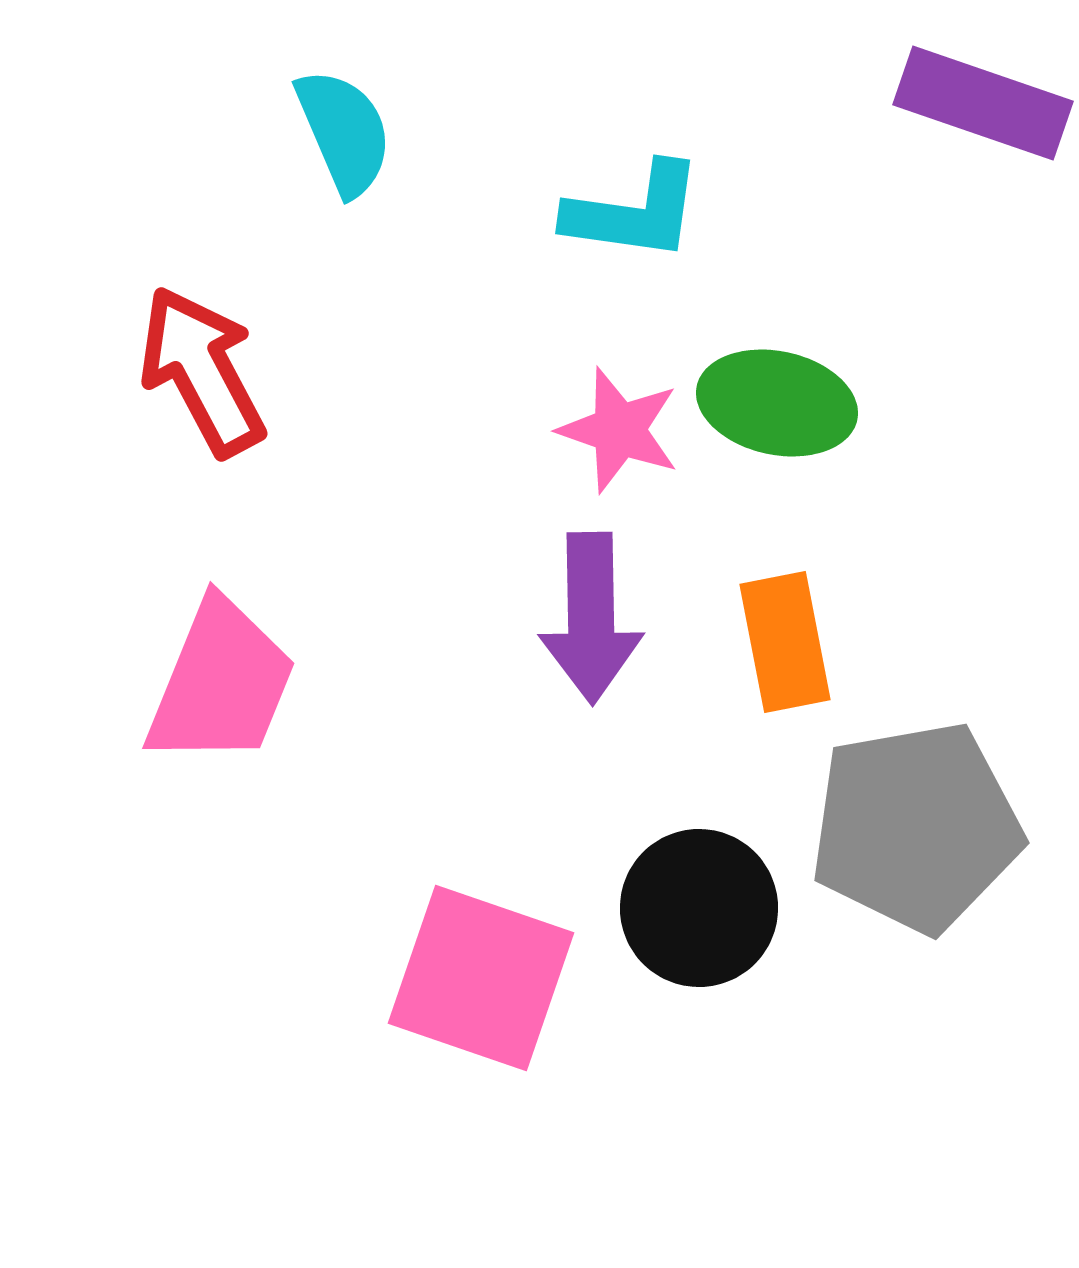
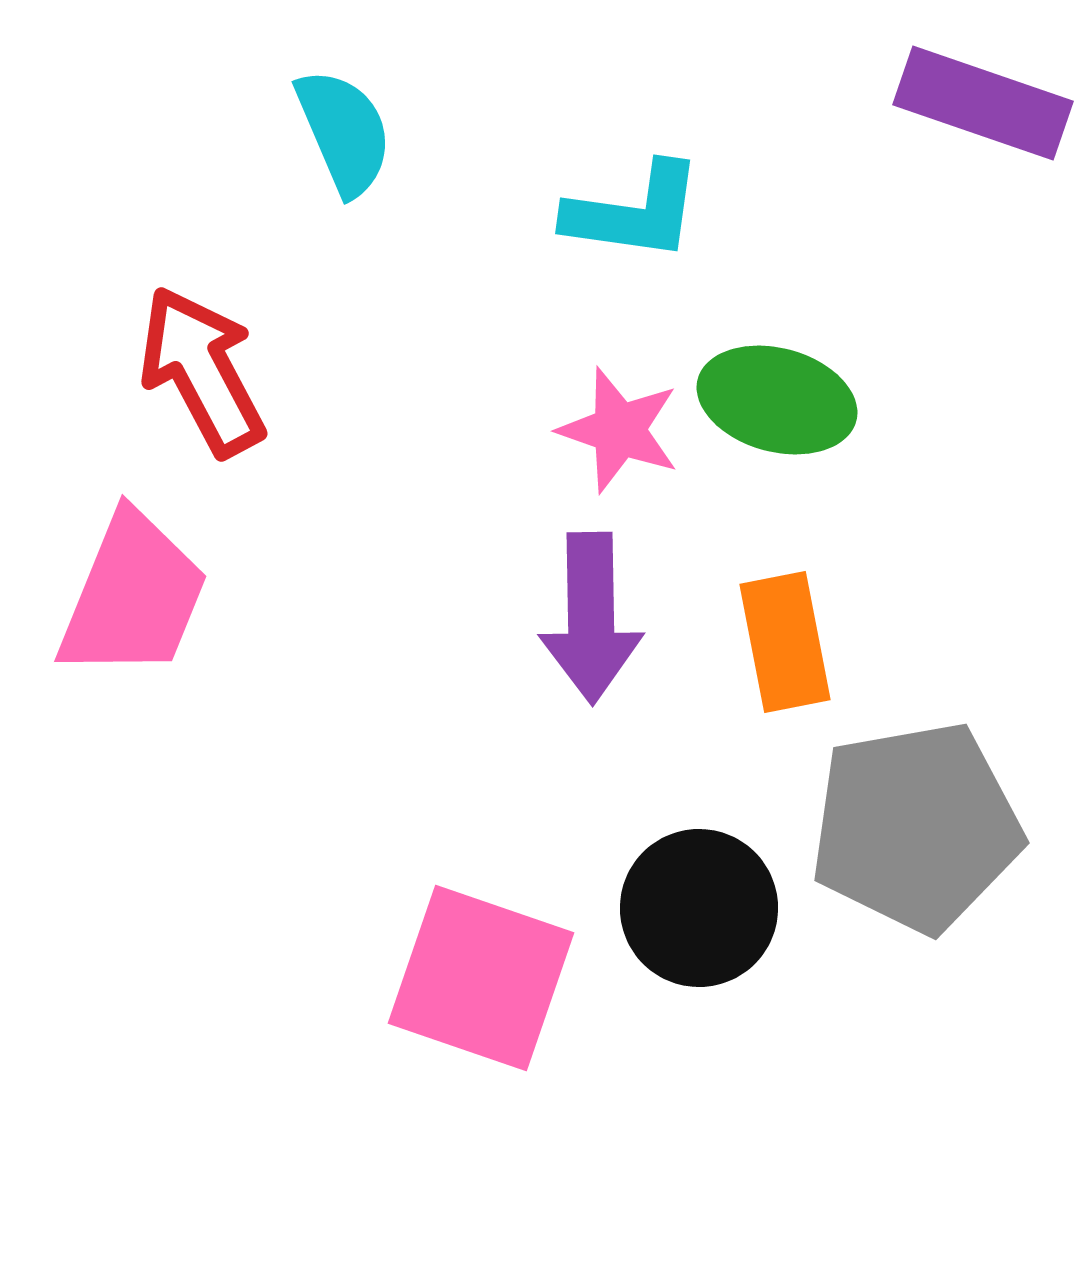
green ellipse: moved 3 px up; rotated 3 degrees clockwise
pink trapezoid: moved 88 px left, 87 px up
